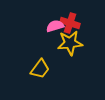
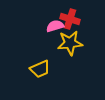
red cross: moved 4 px up
yellow trapezoid: rotated 30 degrees clockwise
